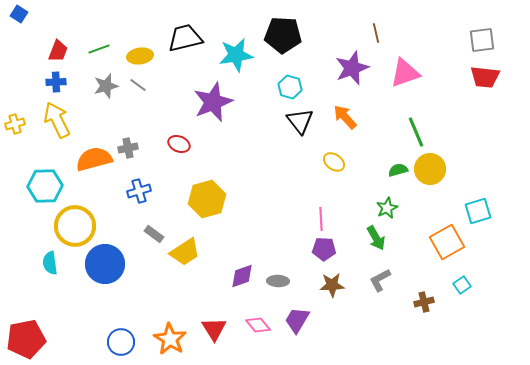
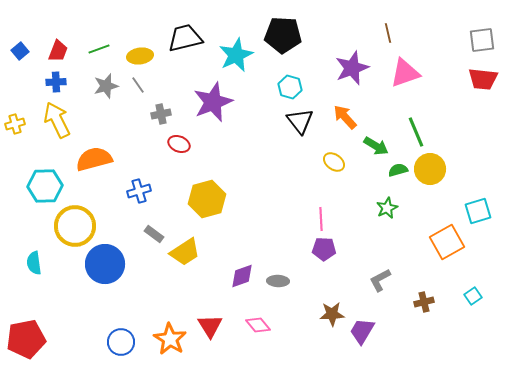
blue square at (19, 14): moved 1 px right, 37 px down; rotated 18 degrees clockwise
brown line at (376, 33): moved 12 px right
cyan star at (236, 55): rotated 16 degrees counterclockwise
red trapezoid at (485, 77): moved 2 px left, 2 px down
gray line at (138, 85): rotated 18 degrees clockwise
gray cross at (128, 148): moved 33 px right, 34 px up
green arrow at (376, 238): moved 92 px up; rotated 30 degrees counterclockwise
cyan semicircle at (50, 263): moved 16 px left
brown star at (332, 285): moved 29 px down
cyan square at (462, 285): moved 11 px right, 11 px down
purple trapezoid at (297, 320): moved 65 px right, 11 px down
red triangle at (214, 329): moved 4 px left, 3 px up
